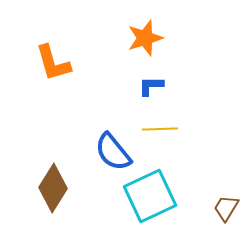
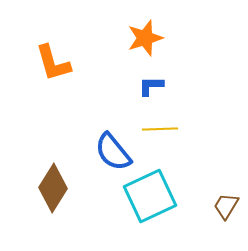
brown trapezoid: moved 2 px up
